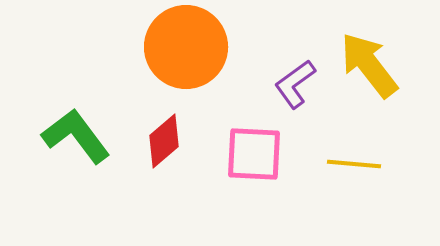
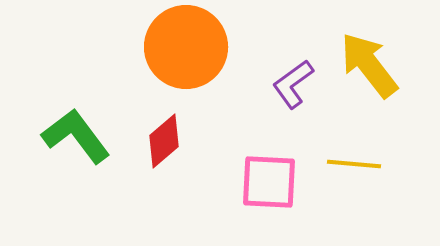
purple L-shape: moved 2 px left
pink square: moved 15 px right, 28 px down
